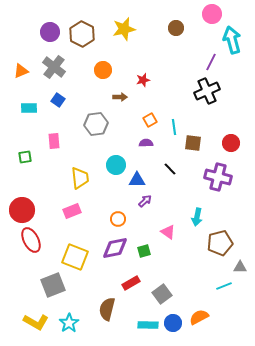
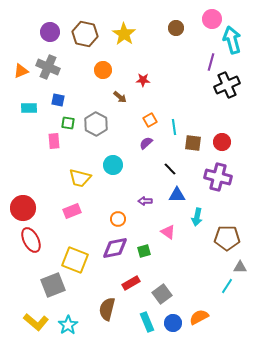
pink circle at (212, 14): moved 5 px down
yellow star at (124, 29): moved 5 px down; rotated 25 degrees counterclockwise
brown hexagon at (82, 34): moved 3 px right; rotated 15 degrees counterclockwise
purple line at (211, 62): rotated 12 degrees counterclockwise
gray cross at (54, 67): moved 6 px left; rotated 15 degrees counterclockwise
red star at (143, 80): rotated 16 degrees clockwise
black cross at (207, 91): moved 20 px right, 6 px up
brown arrow at (120, 97): rotated 40 degrees clockwise
blue square at (58, 100): rotated 24 degrees counterclockwise
gray hexagon at (96, 124): rotated 25 degrees counterclockwise
purple semicircle at (146, 143): rotated 40 degrees counterclockwise
red circle at (231, 143): moved 9 px left, 1 px up
green square at (25, 157): moved 43 px right, 34 px up; rotated 16 degrees clockwise
cyan circle at (116, 165): moved 3 px left
yellow trapezoid at (80, 178): rotated 110 degrees clockwise
blue triangle at (137, 180): moved 40 px right, 15 px down
purple arrow at (145, 201): rotated 136 degrees counterclockwise
red circle at (22, 210): moved 1 px right, 2 px up
brown pentagon at (220, 243): moved 7 px right, 5 px up; rotated 15 degrees clockwise
yellow square at (75, 257): moved 3 px down
cyan line at (224, 286): moved 3 px right; rotated 35 degrees counterclockwise
yellow L-shape at (36, 322): rotated 10 degrees clockwise
cyan star at (69, 323): moved 1 px left, 2 px down
cyan rectangle at (148, 325): moved 1 px left, 3 px up; rotated 66 degrees clockwise
